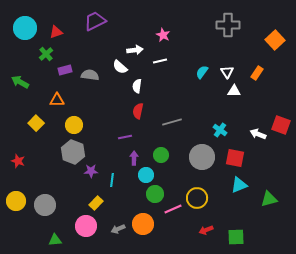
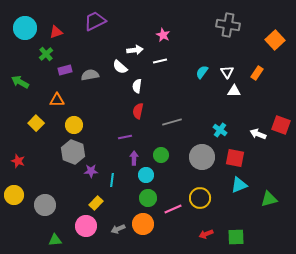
gray cross at (228, 25): rotated 10 degrees clockwise
gray semicircle at (90, 75): rotated 18 degrees counterclockwise
green circle at (155, 194): moved 7 px left, 4 px down
yellow circle at (197, 198): moved 3 px right
yellow circle at (16, 201): moved 2 px left, 6 px up
red arrow at (206, 230): moved 4 px down
